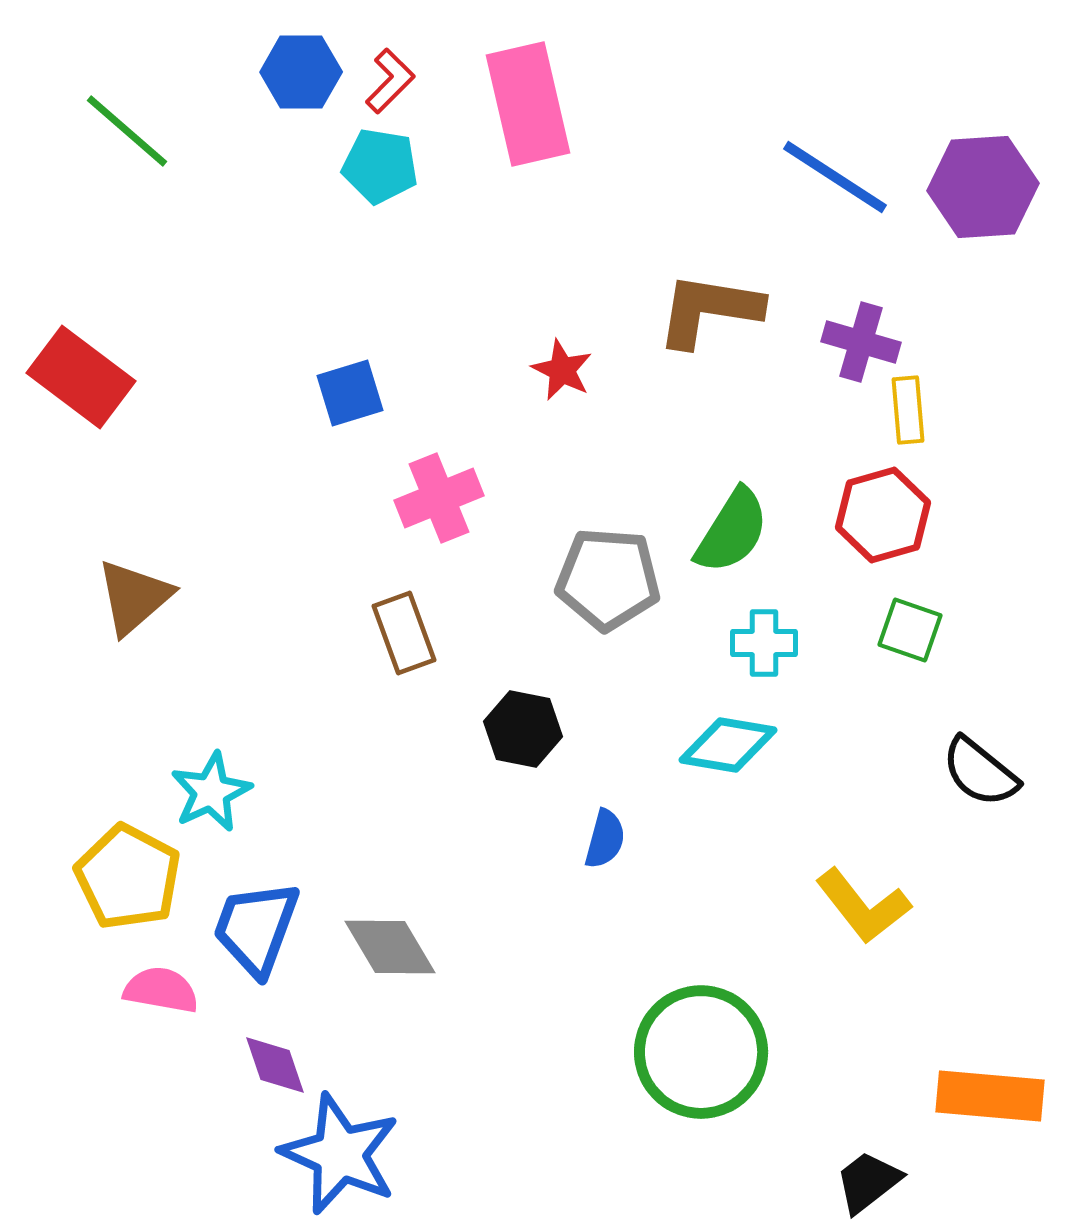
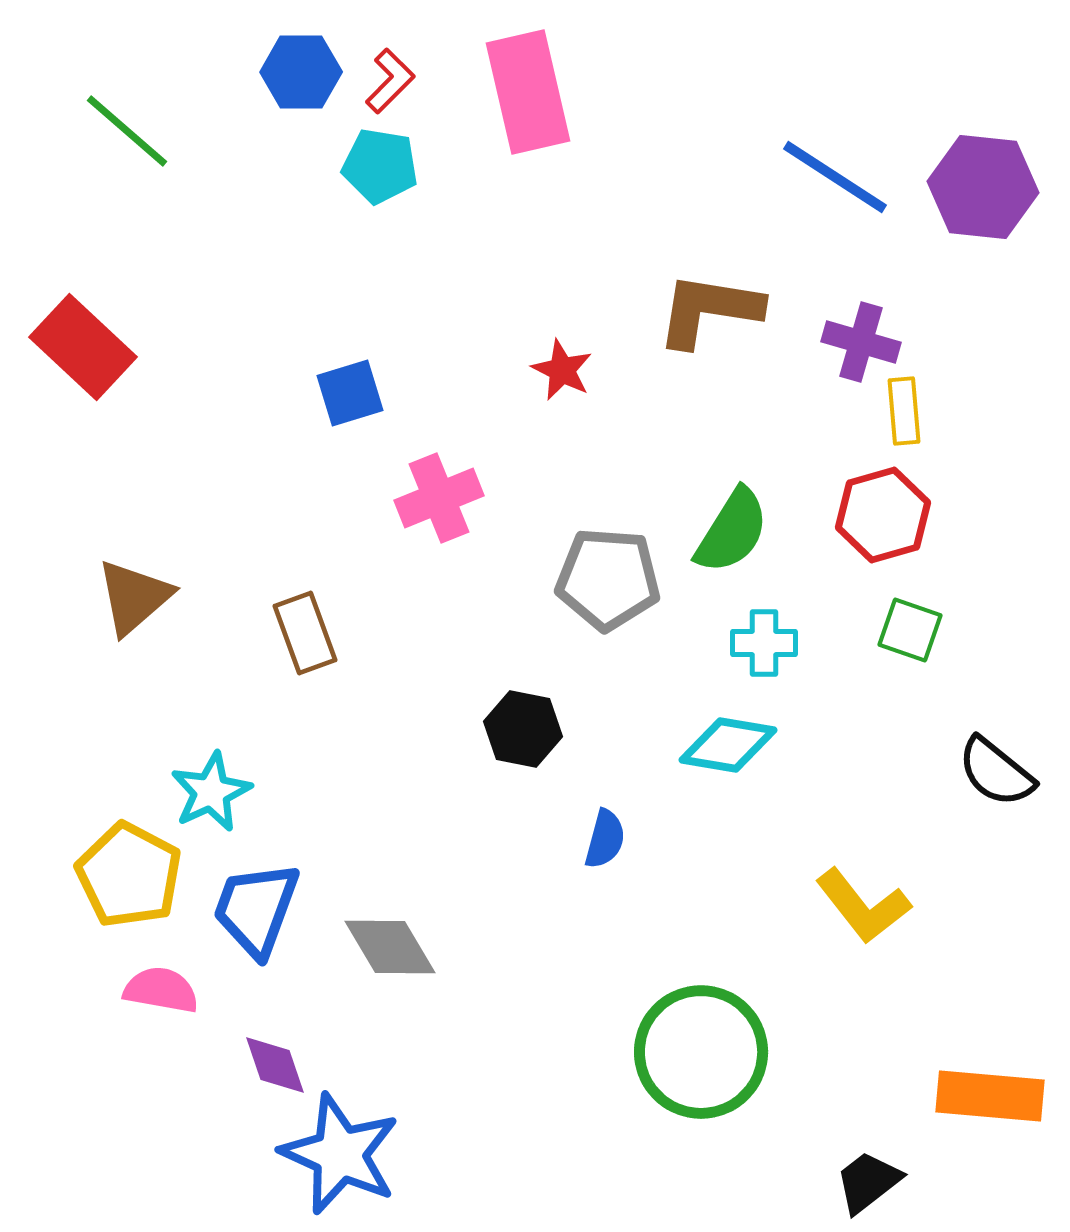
pink rectangle: moved 12 px up
purple hexagon: rotated 10 degrees clockwise
red rectangle: moved 2 px right, 30 px up; rotated 6 degrees clockwise
yellow rectangle: moved 4 px left, 1 px down
brown rectangle: moved 99 px left
black semicircle: moved 16 px right
yellow pentagon: moved 1 px right, 2 px up
blue trapezoid: moved 19 px up
